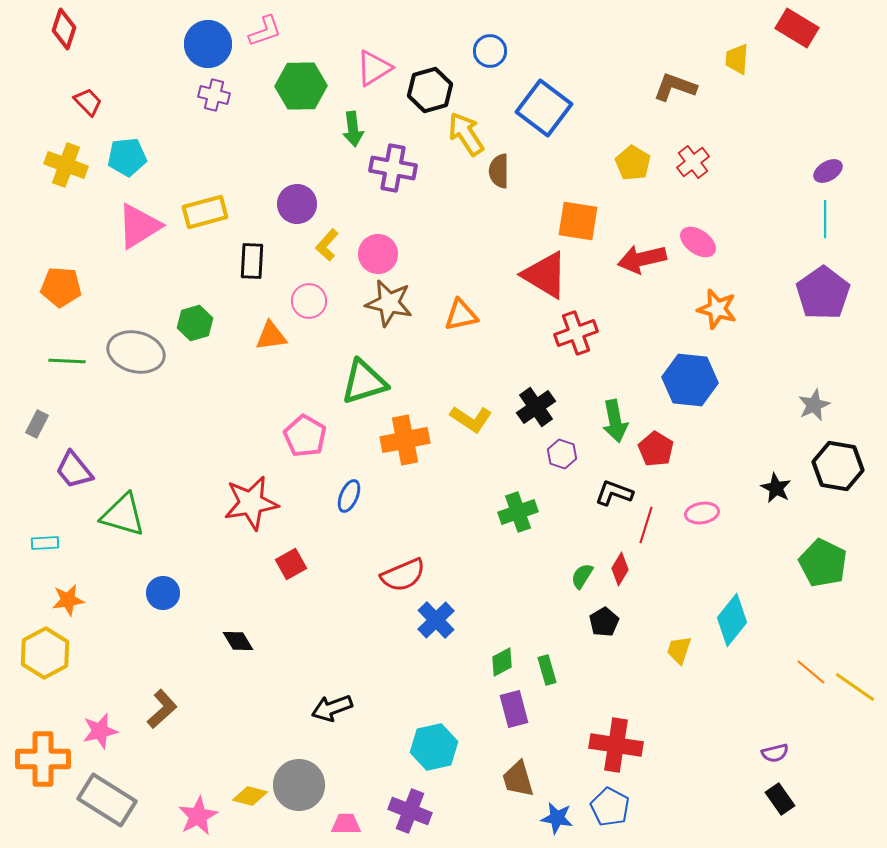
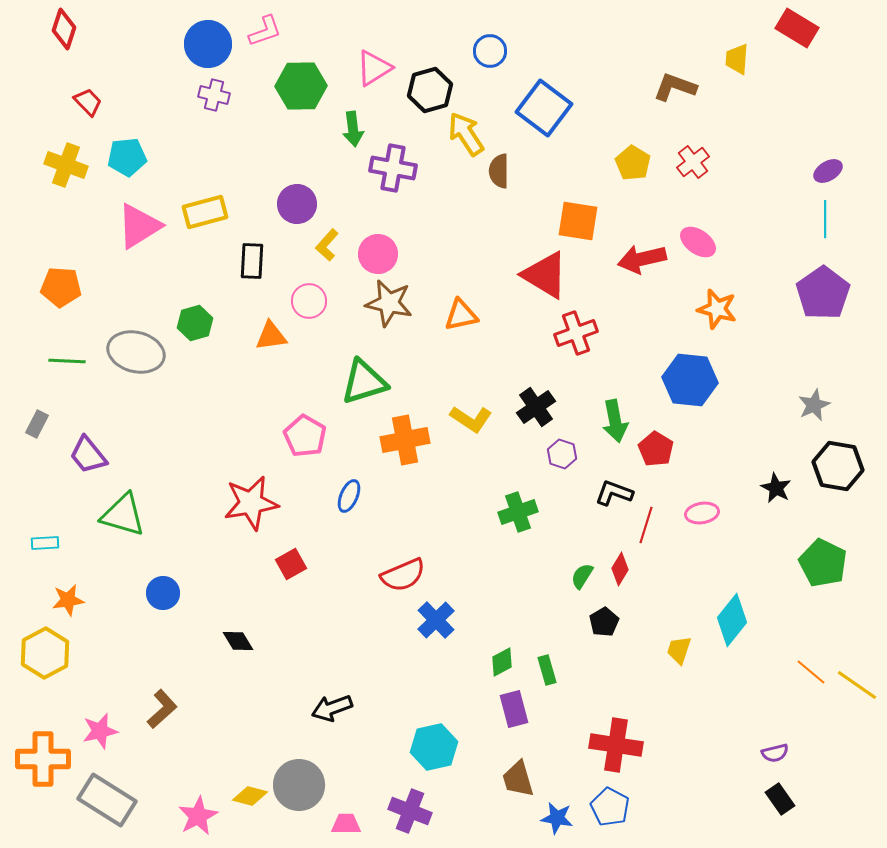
purple trapezoid at (74, 470): moved 14 px right, 15 px up
yellow line at (855, 687): moved 2 px right, 2 px up
